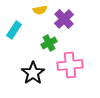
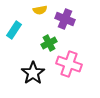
purple cross: moved 1 px right; rotated 24 degrees counterclockwise
pink cross: moved 1 px left, 1 px up; rotated 25 degrees clockwise
